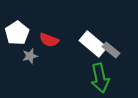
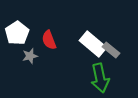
red semicircle: rotated 48 degrees clockwise
